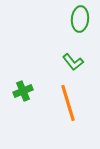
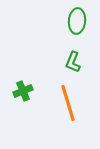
green ellipse: moved 3 px left, 2 px down
green L-shape: rotated 60 degrees clockwise
